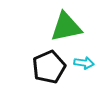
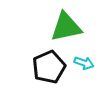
cyan arrow: rotated 12 degrees clockwise
